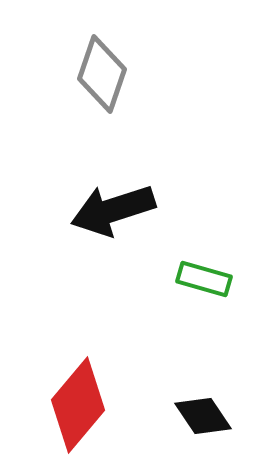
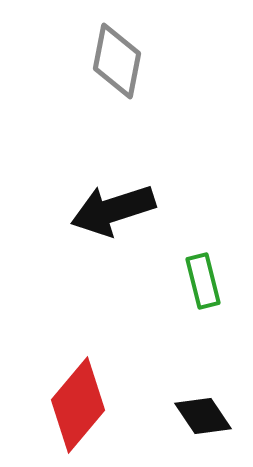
gray diamond: moved 15 px right, 13 px up; rotated 8 degrees counterclockwise
green rectangle: moved 1 px left, 2 px down; rotated 60 degrees clockwise
